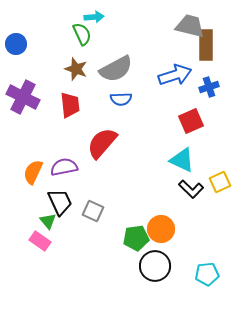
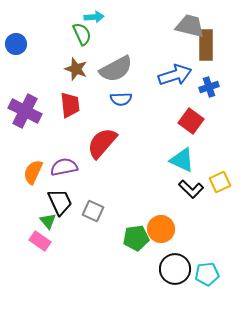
purple cross: moved 2 px right, 14 px down
red square: rotated 30 degrees counterclockwise
black circle: moved 20 px right, 3 px down
